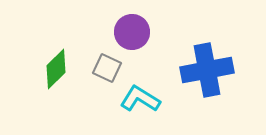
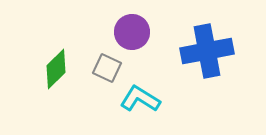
blue cross: moved 19 px up
